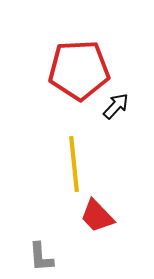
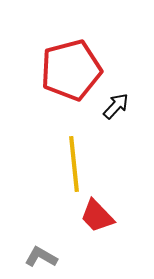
red pentagon: moved 8 px left; rotated 12 degrees counterclockwise
gray L-shape: rotated 124 degrees clockwise
